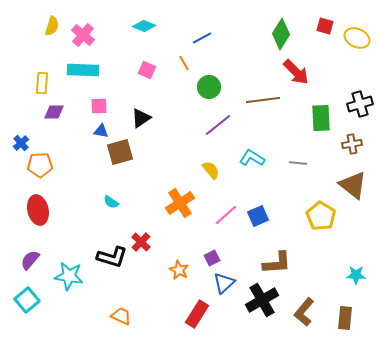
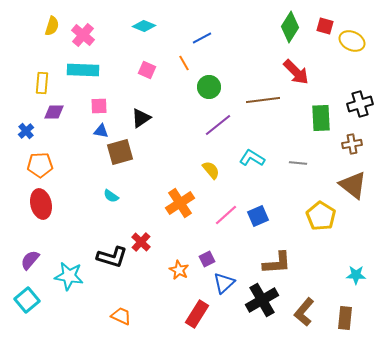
green diamond at (281, 34): moved 9 px right, 7 px up
yellow ellipse at (357, 38): moved 5 px left, 3 px down
blue cross at (21, 143): moved 5 px right, 12 px up
cyan semicircle at (111, 202): moved 6 px up
red ellipse at (38, 210): moved 3 px right, 6 px up
purple square at (212, 258): moved 5 px left, 1 px down
